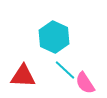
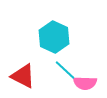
red triangle: rotated 24 degrees clockwise
pink semicircle: rotated 55 degrees counterclockwise
